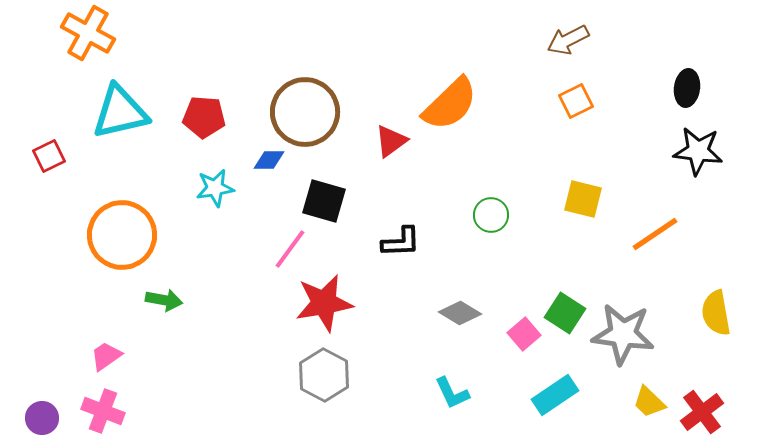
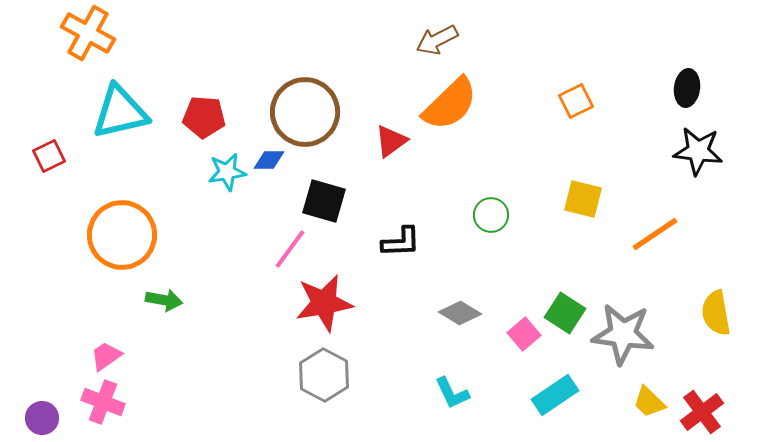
brown arrow: moved 131 px left
cyan star: moved 12 px right, 16 px up
pink cross: moved 9 px up
